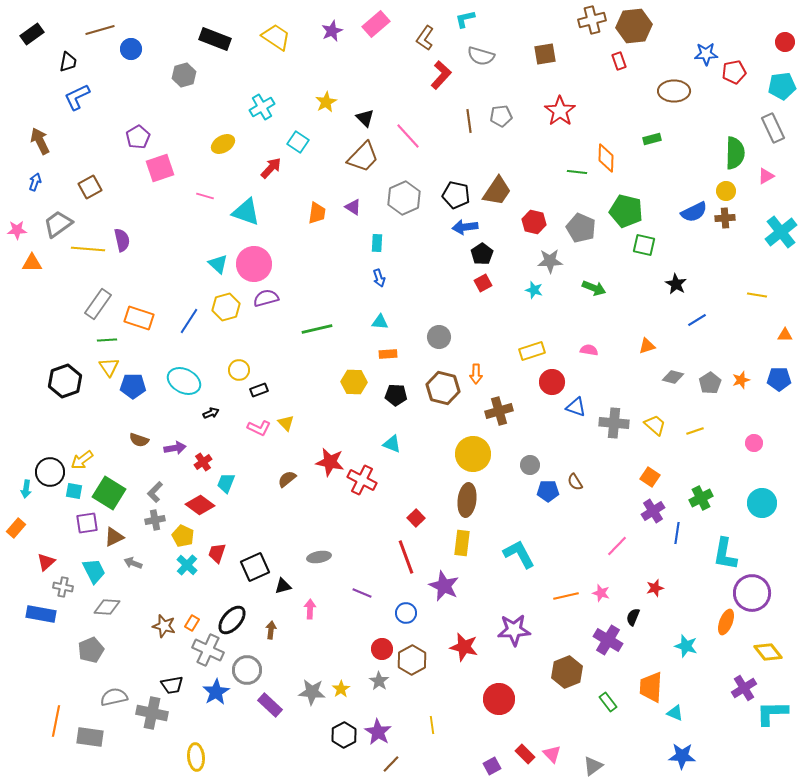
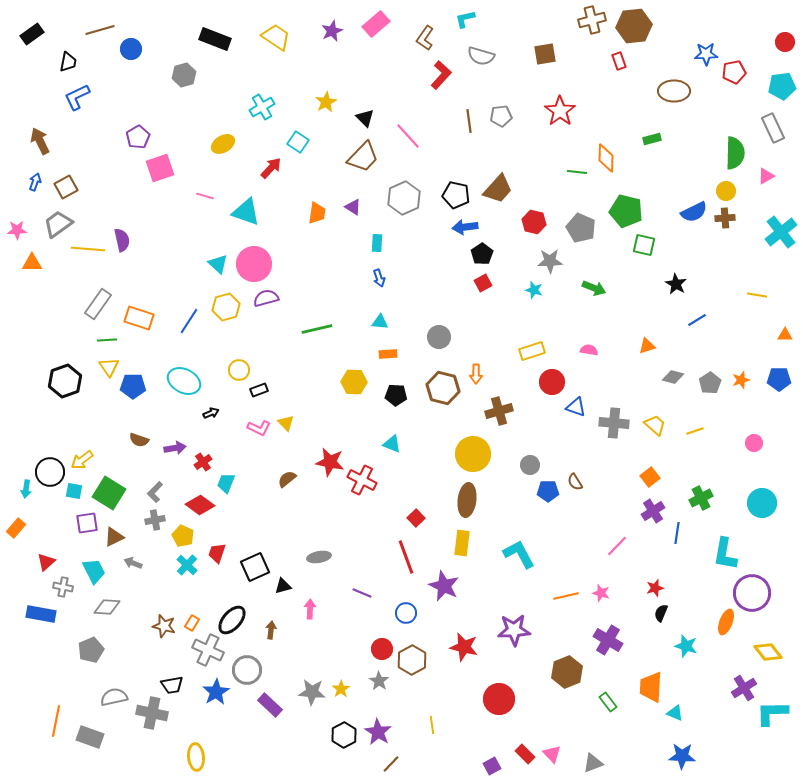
brown square at (90, 187): moved 24 px left
brown trapezoid at (497, 191): moved 1 px right, 2 px up; rotated 8 degrees clockwise
orange square at (650, 477): rotated 18 degrees clockwise
black semicircle at (633, 617): moved 28 px right, 4 px up
gray rectangle at (90, 737): rotated 12 degrees clockwise
gray triangle at (593, 766): moved 3 px up; rotated 15 degrees clockwise
